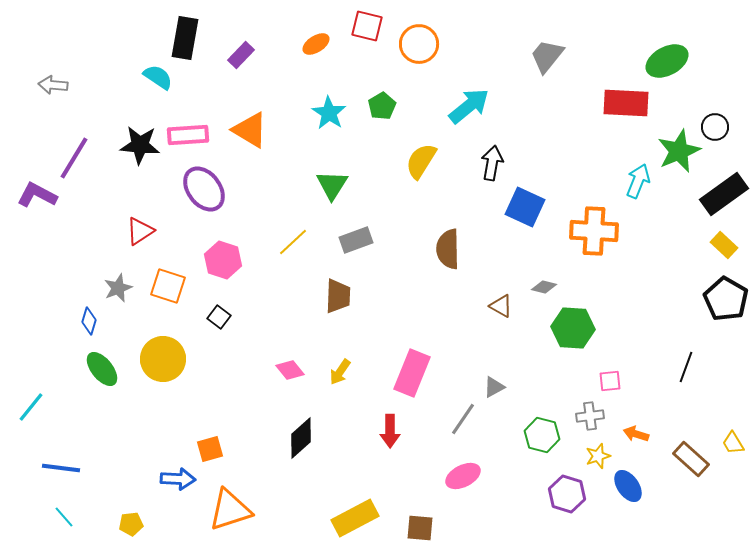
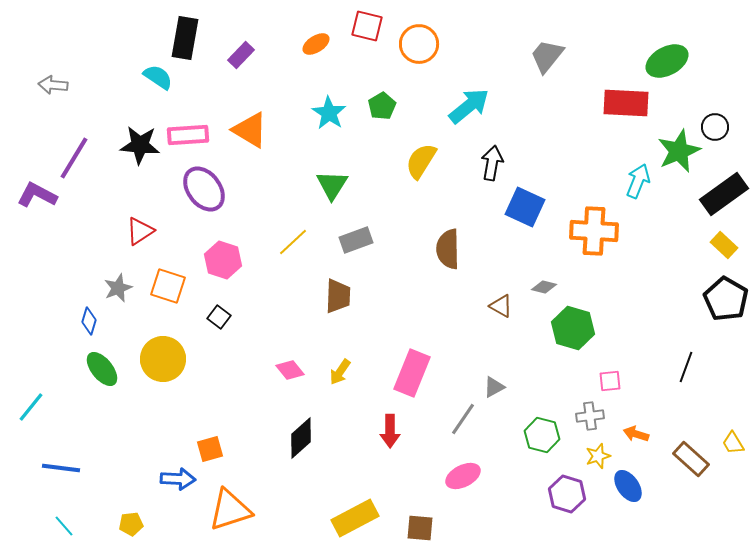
green hexagon at (573, 328): rotated 12 degrees clockwise
cyan line at (64, 517): moved 9 px down
